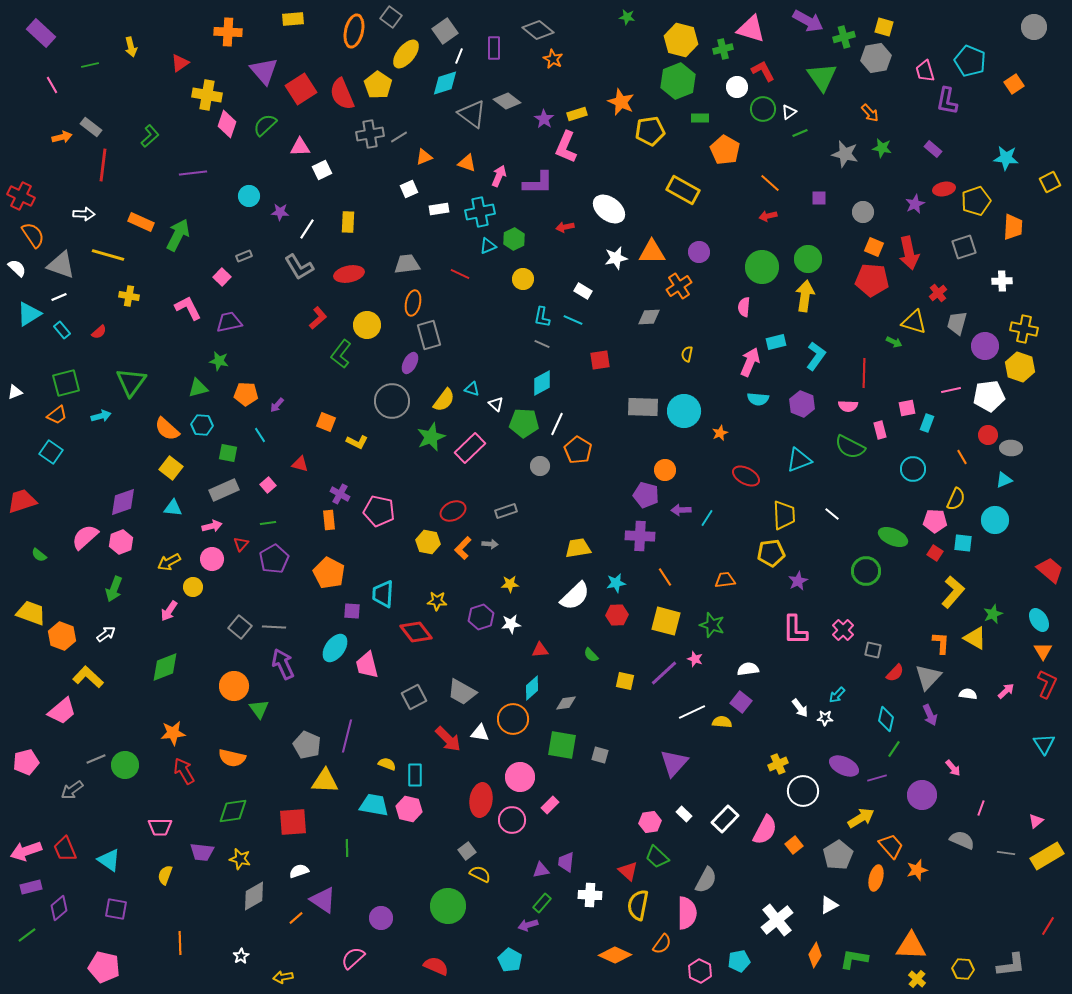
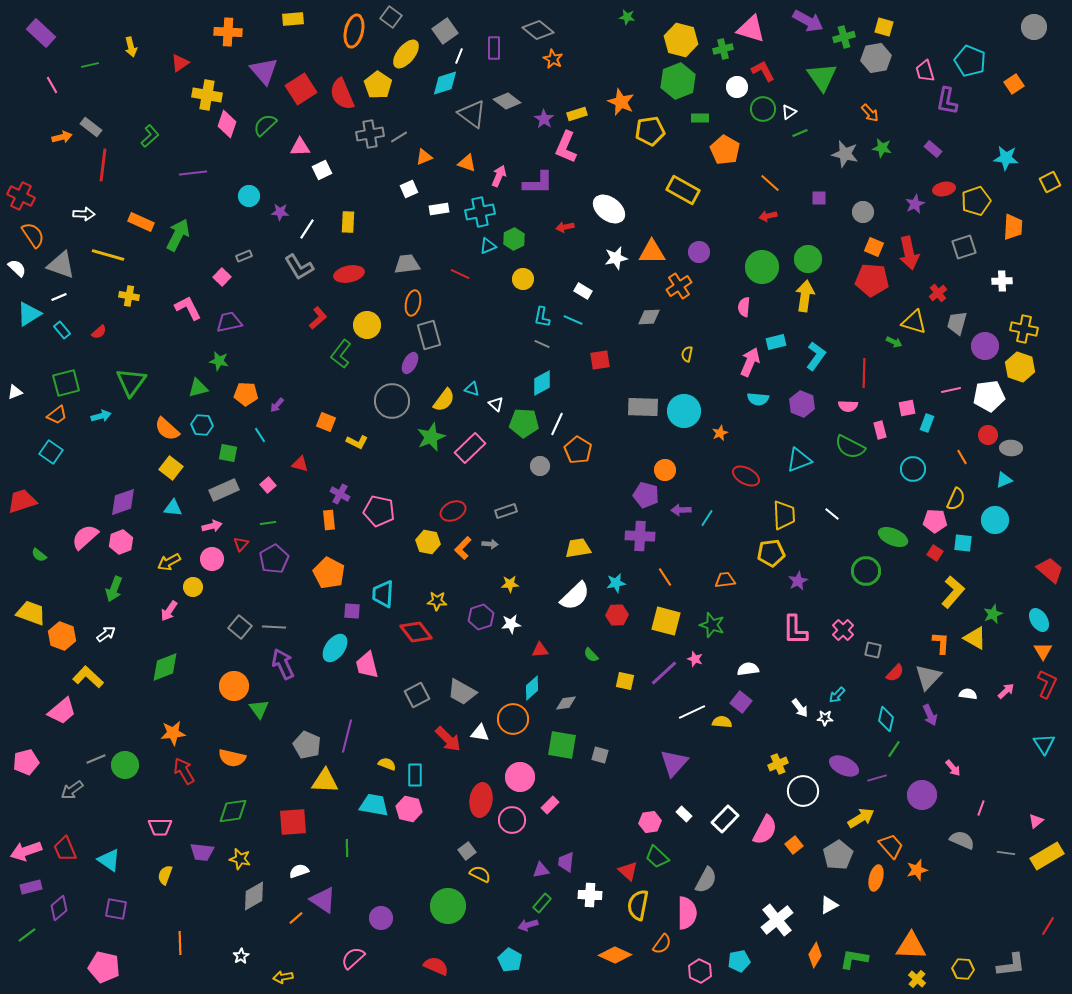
gray square at (414, 697): moved 3 px right, 2 px up
